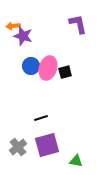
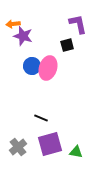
orange arrow: moved 2 px up
blue circle: moved 1 px right
black square: moved 2 px right, 27 px up
black line: rotated 40 degrees clockwise
purple square: moved 3 px right, 1 px up
green triangle: moved 9 px up
